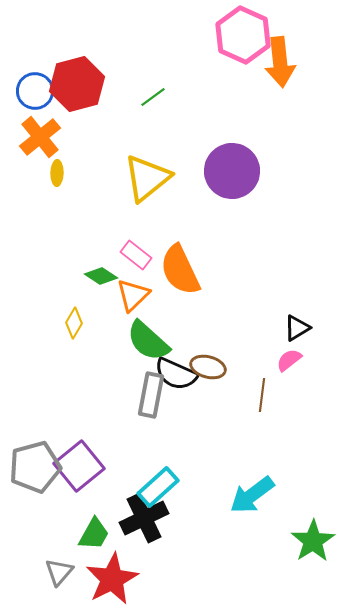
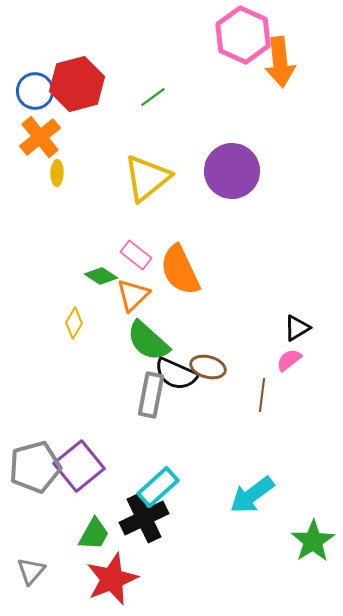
gray triangle: moved 28 px left, 1 px up
red star: rotated 6 degrees clockwise
